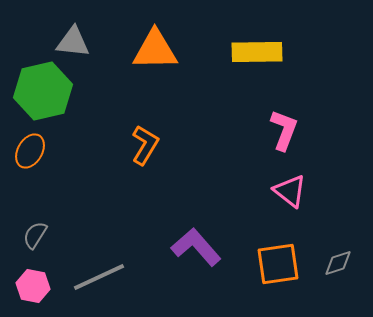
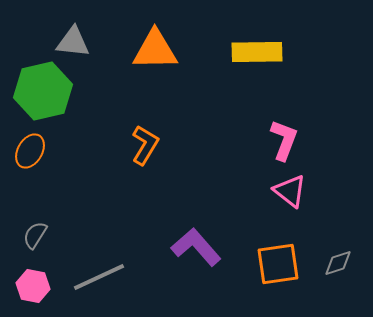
pink L-shape: moved 10 px down
